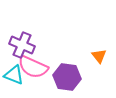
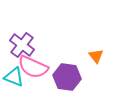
purple cross: rotated 15 degrees clockwise
orange triangle: moved 3 px left
cyan triangle: moved 2 px down
